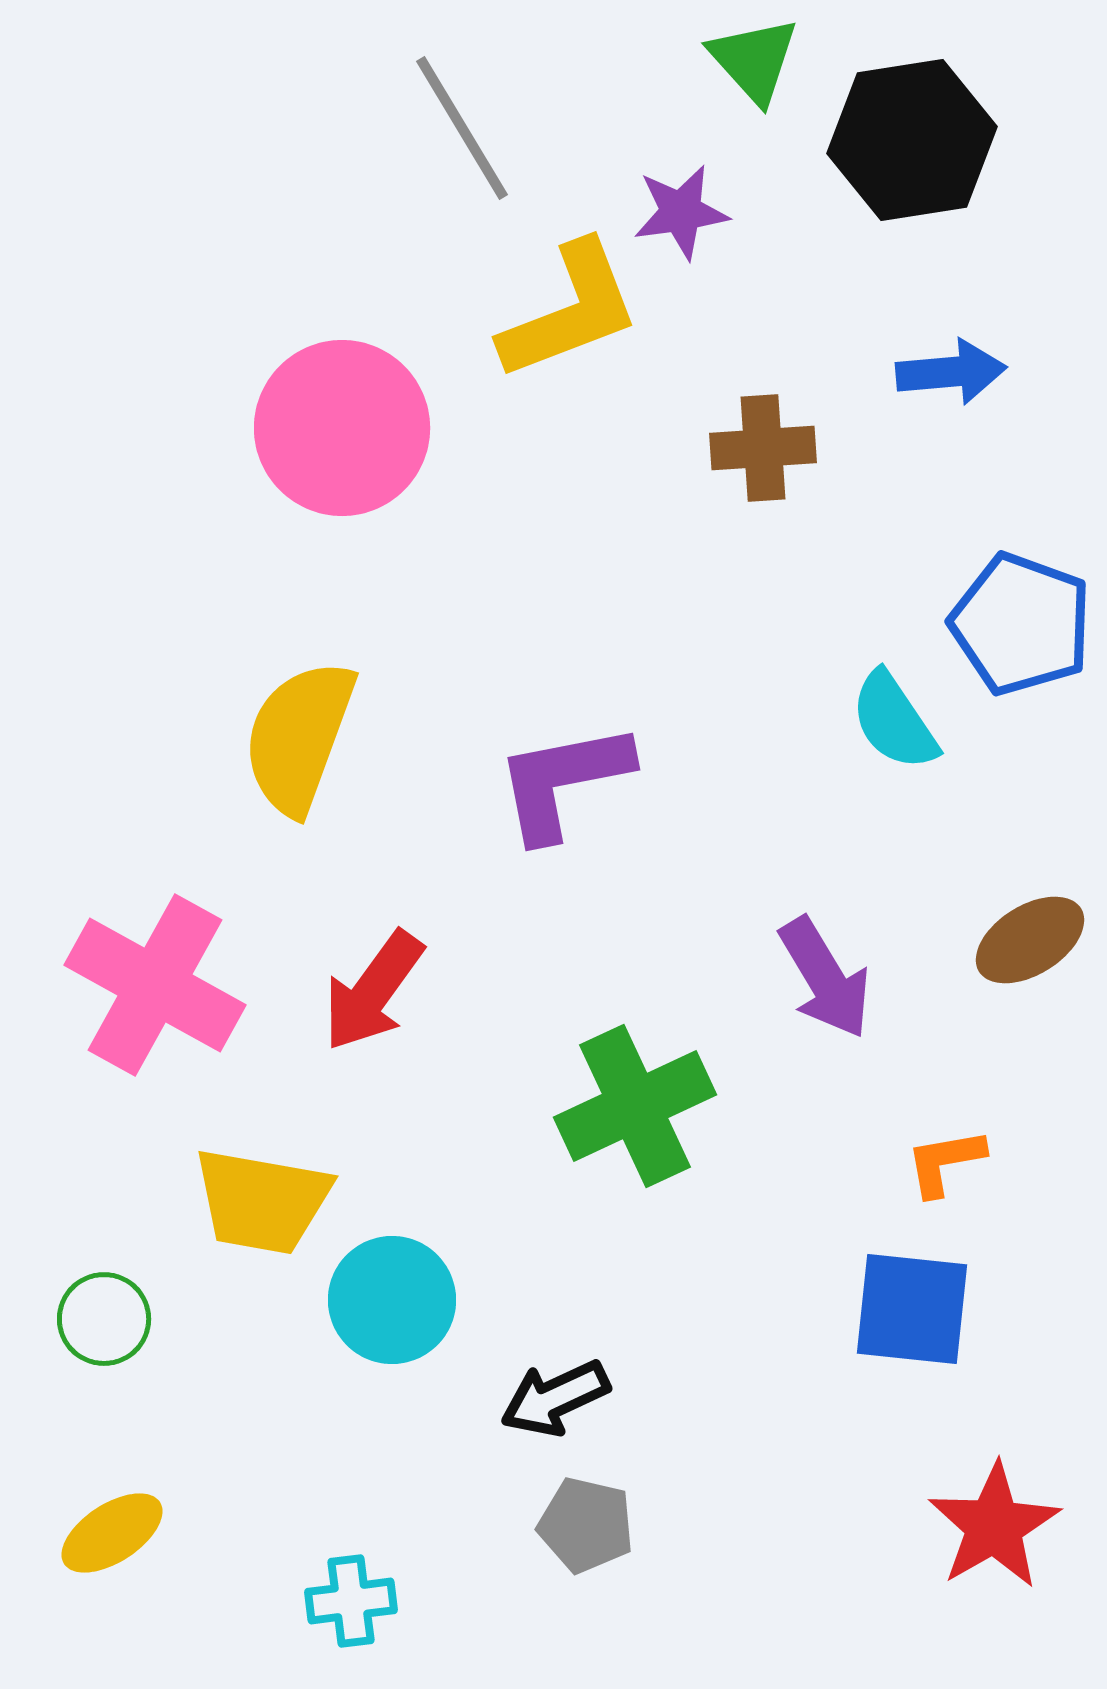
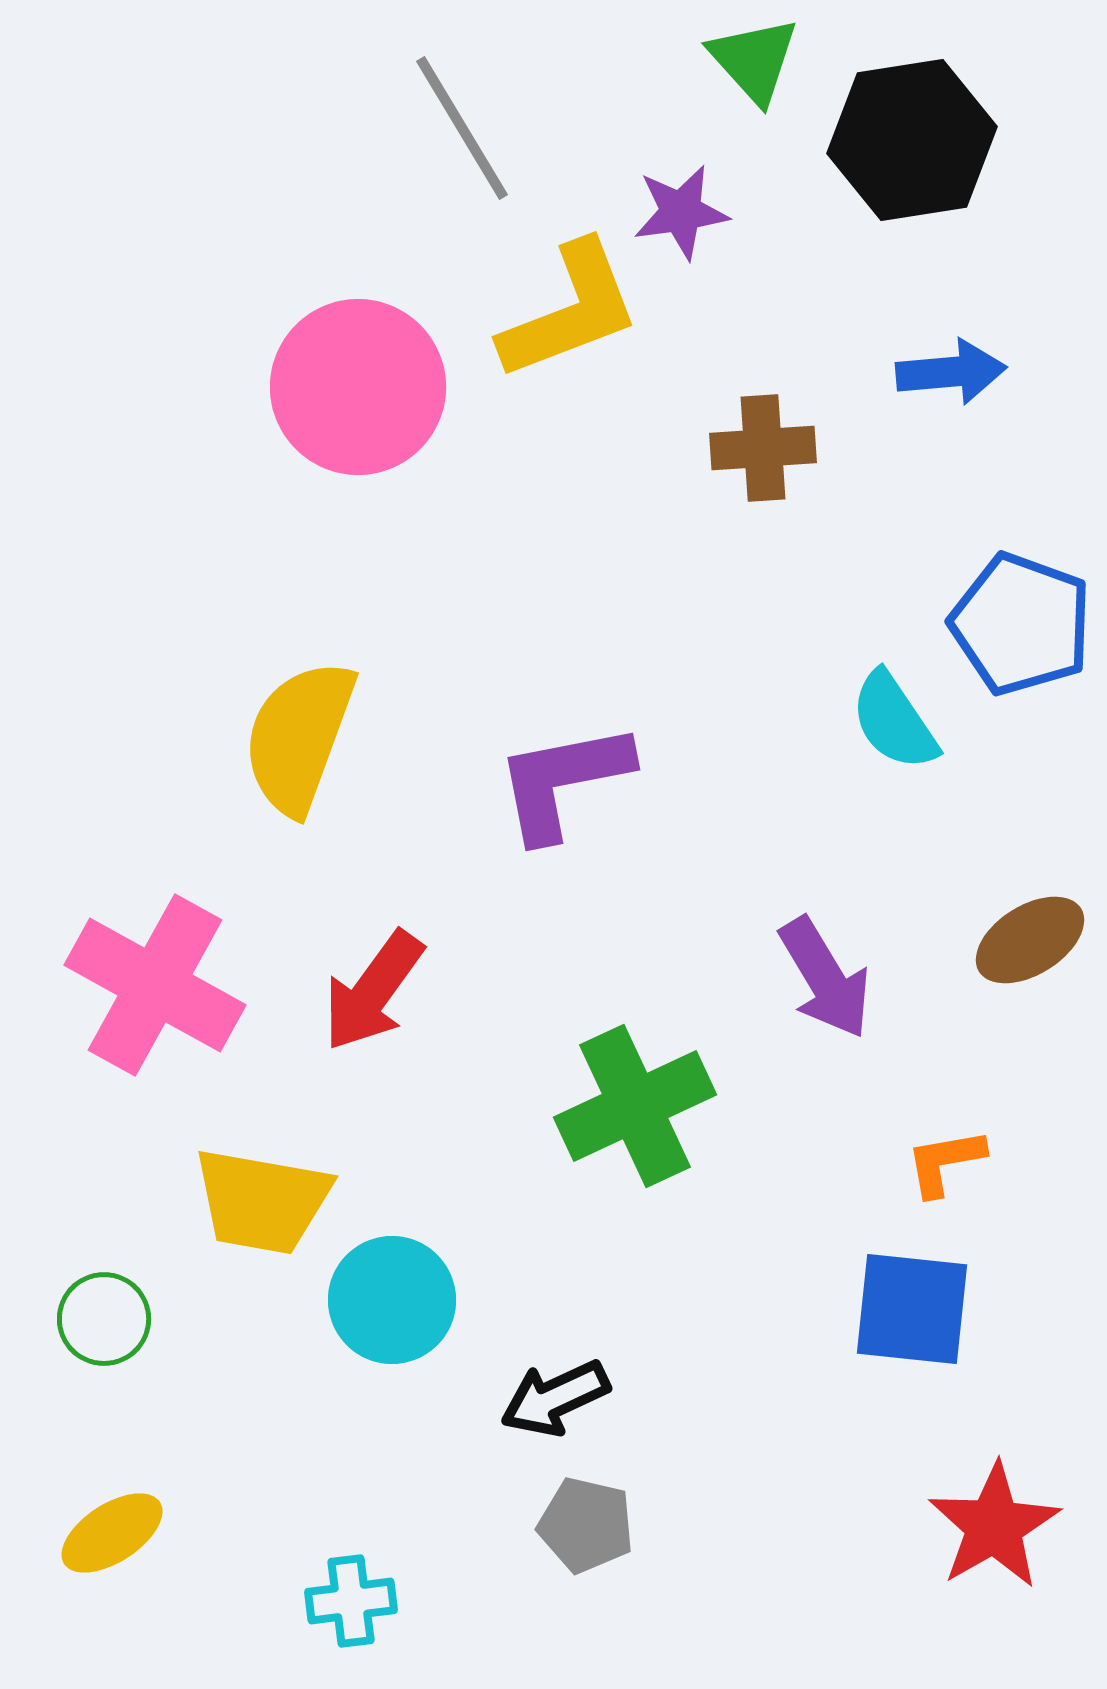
pink circle: moved 16 px right, 41 px up
